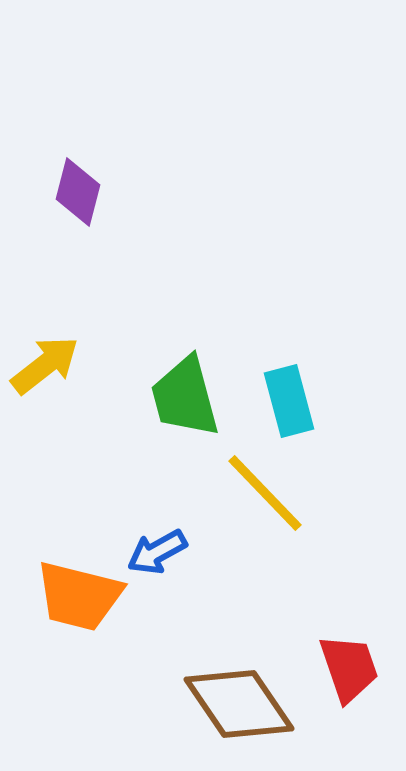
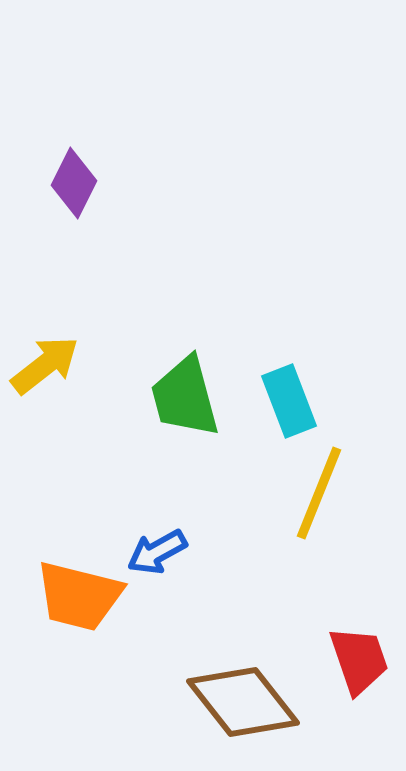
purple diamond: moved 4 px left, 9 px up; rotated 12 degrees clockwise
cyan rectangle: rotated 6 degrees counterclockwise
yellow line: moved 54 px right; rotated 66 degrees clockwise
red trapezoid: moved 10 px right, 8 px up
brown diamond: moved 4 px right, 2 px up; rotated 4 degrees counterclockwise
